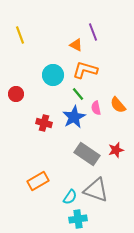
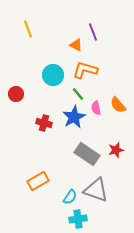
yellow line: moved 8 px right, 6 px up
